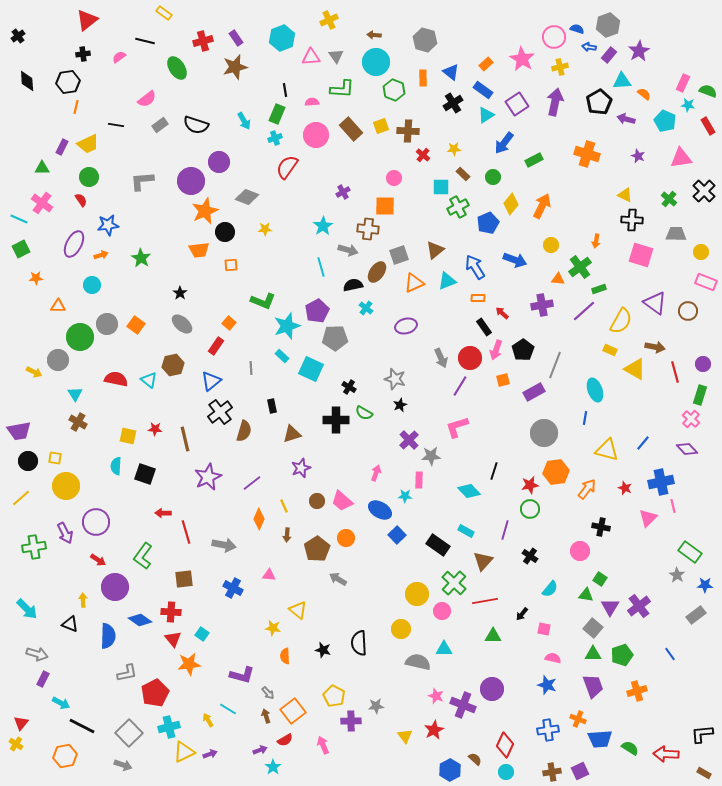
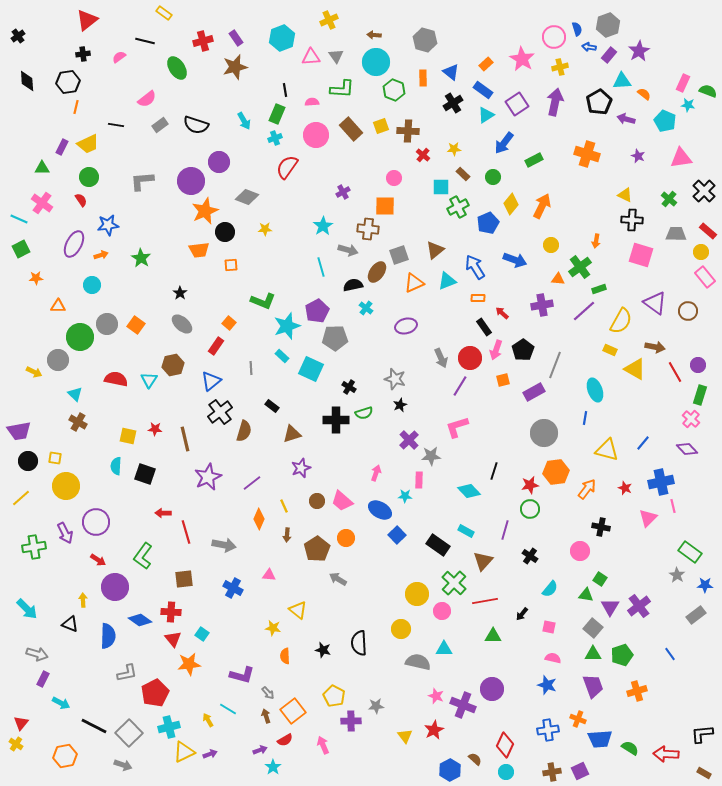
blue semicircle at (577, 29): rotated 56 degrees clockwise
red rectangle at (708, 126): moved 105 px down; rotated 18 degrees counterclockwise
pink rectangle at (706, 282): moved 1 px left, 5 px up; rotated 30 degrees clockwise
purple circle at (703, 364): moved 5 px left, 1 px down
red line at (675, 372): rotated 15 degrees counterclockwise
cyan triangle at (149, 380): rotated 24 degrees clockwise
cyan triangle at (75, 394): rotated 14 degrees counterclockwise
black rectangle at (272, 406): rotated 40 degrees counterclockwise
green semicircle at (364, 413): rotated 48 degrees counterclockwise
pink square at (544, 629): moved 5 px right, 2 px up
black line at (82, 726): moved 12 px right
